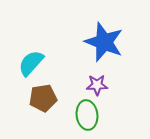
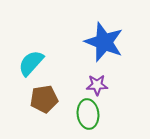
brown pentagon: moved 1 px right, 1 px down
green ellipse: moved 1 px right, 1 px up
